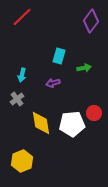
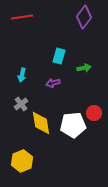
red line: rotated 35 degrees clockwise
purple diamond: moved 7 px left, 4 px up
gray cross: moved 4 px right, 5 px down
white pentagon: moved 1 px right, 1 px down
